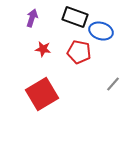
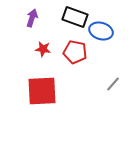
red pentagon: moved 4 px left
red square: moved 3 px up; rotated 28 degrees clockwise
